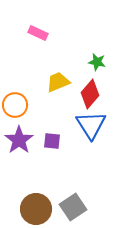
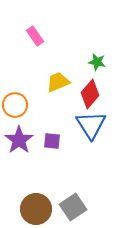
pink rectangle: moved 3 px left, 3 px down; rotated 30 degrees clockwise
